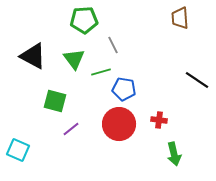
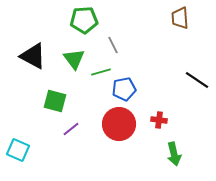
blue pentagon: rotated 20 degrees counterclockwise
